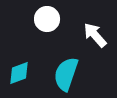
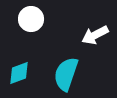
white circle: moved 16 px left
white arrow: rotated 76 degrees counterclockwise
